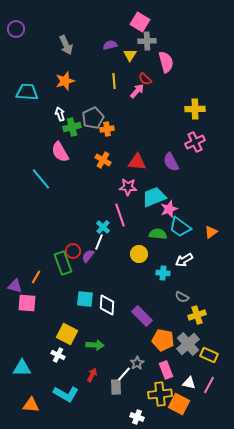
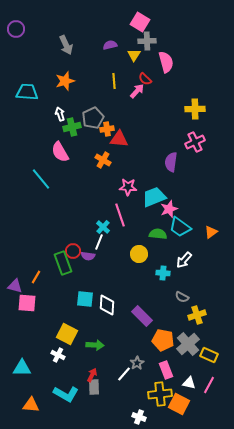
yellow triangle at (130, 55): moved 4 px right
red triangle at (137, 162): moved 18 px left, 23 px up
purple semicircle at (171, 162): rotated 36 degrees clockwise
purple semicircle at (88, 256): rotated 120 degrees counterclockwise
white arrow at (184, 260): rotated 18 degrees counterclockwise
gray rectangle at (116, 387): moved 22 px left
white cross at (137, 417): moved 2 px right
